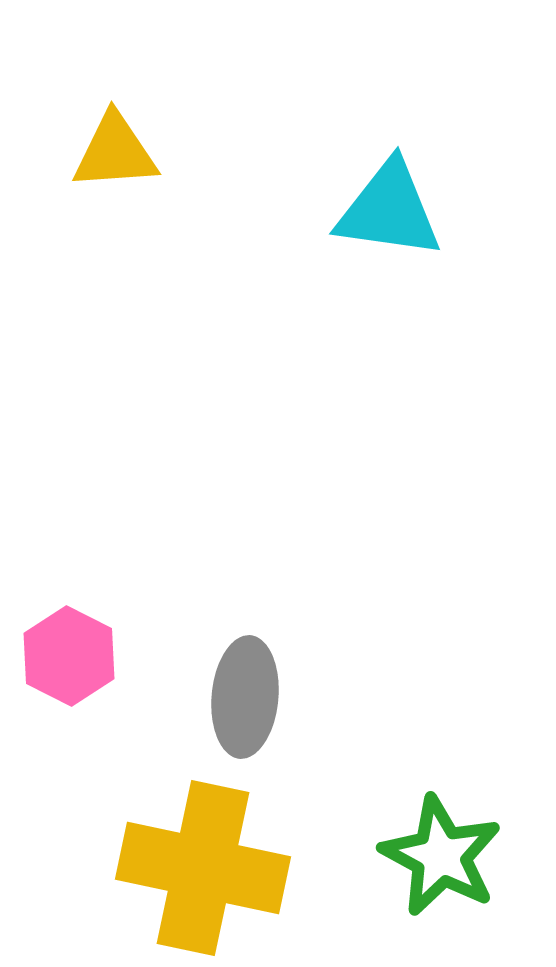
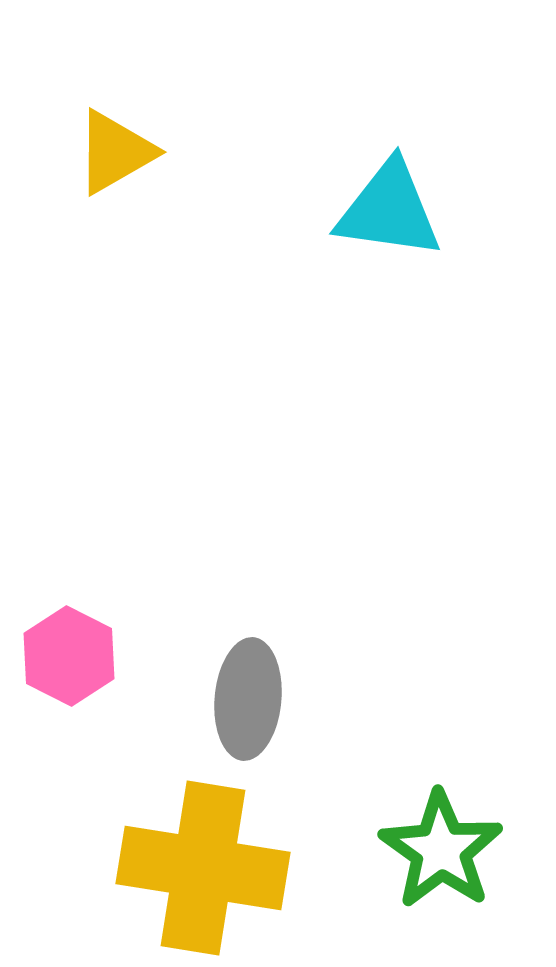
yellow triangle: rotated 26 degrees counterclockwise
gray ellipse: moved 3 px right, 2 px down
green star: moved 6 px up; rotated 7 degrees clockwise
yellow cross: rotated 3 degrees counterclockwise
